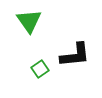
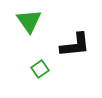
black L-shape: moved 10 px up
